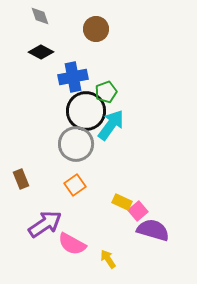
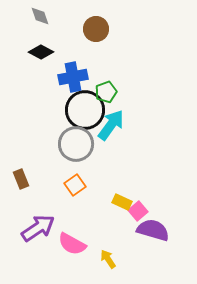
black circle: moved 1 px left, 1 px up
purple arrow: moved 7 px left, 4 px down
